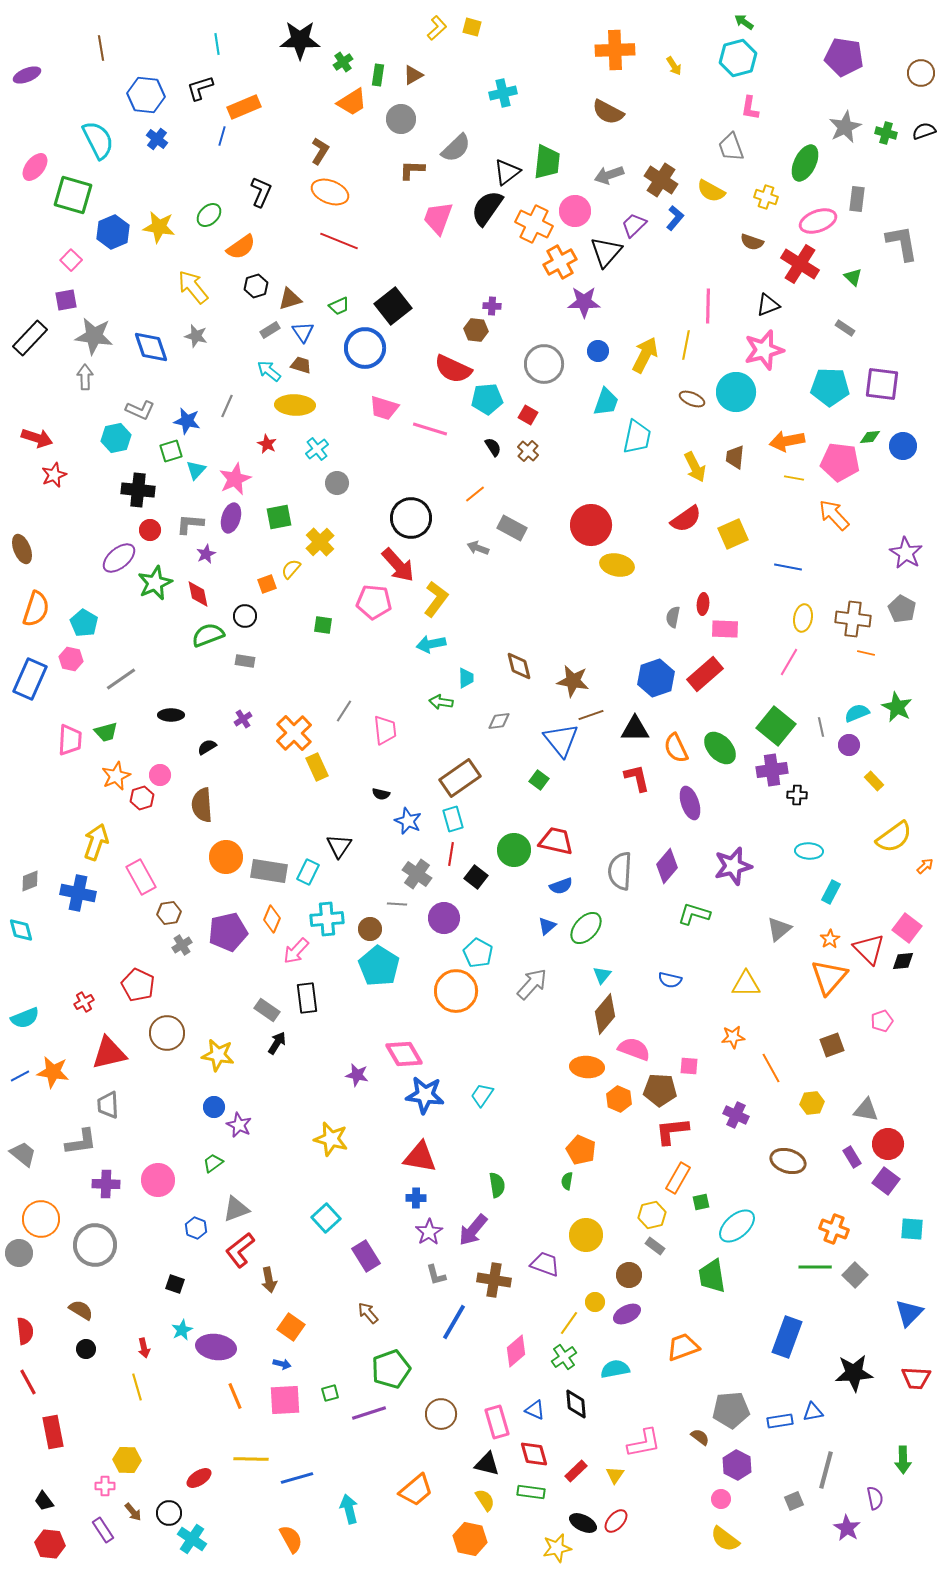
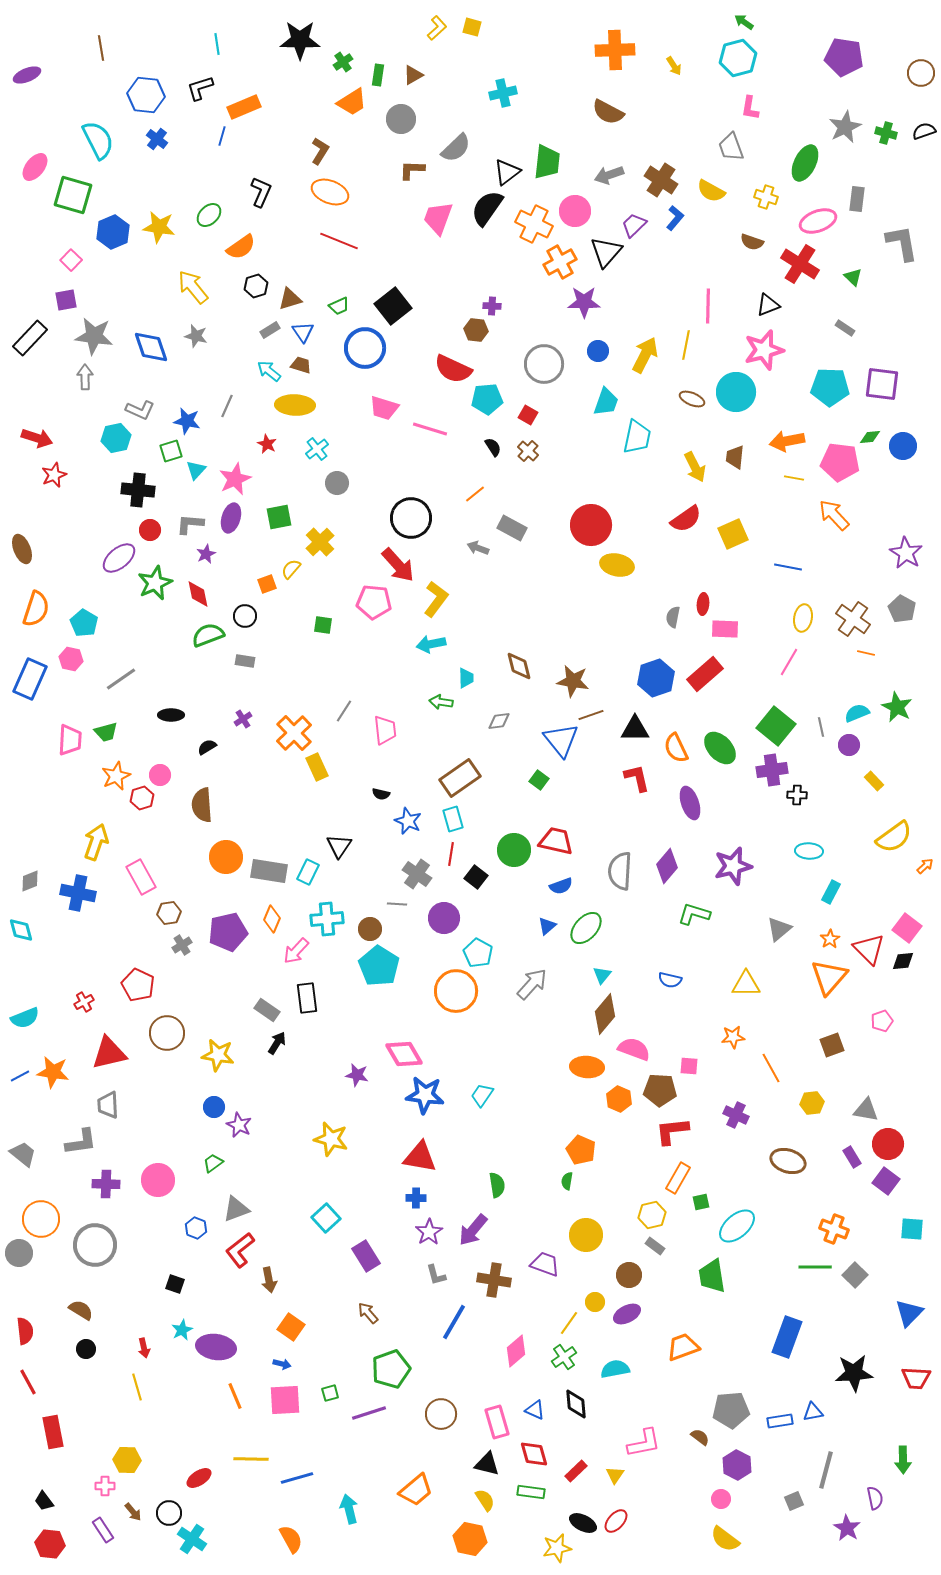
brown cross at (853, 619): rotated 28 degrees clockwise
